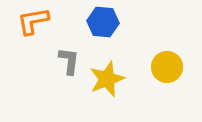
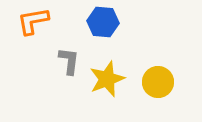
yellow circle: moved 9 px left, 15 px down
